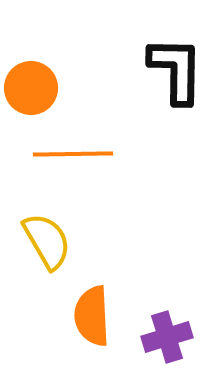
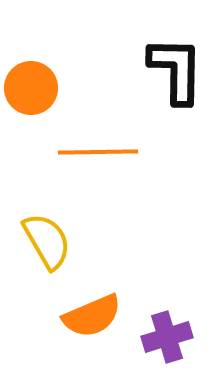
orange line: moved 25 px right, 2 px up
orange semicircle: rotated 110 degrees counterclockwise
